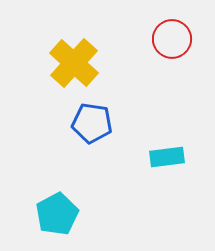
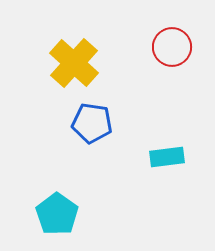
red circle: moved 8 px down
cyan pentagon: rotated 9 degrees counterclockwise
